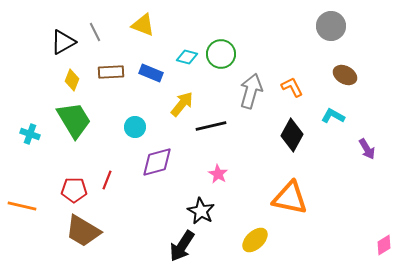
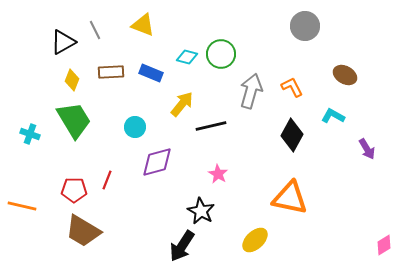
gray circle: moved 26 px left
gray line: moved 2 px up
